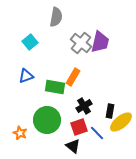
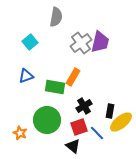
gray cross: rotated 15 degrees clockwise
